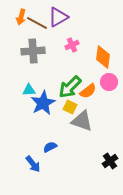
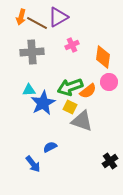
gray cross: moved 1 px left, 1 px down
green arrow: rotated 25 degrees clockwise
